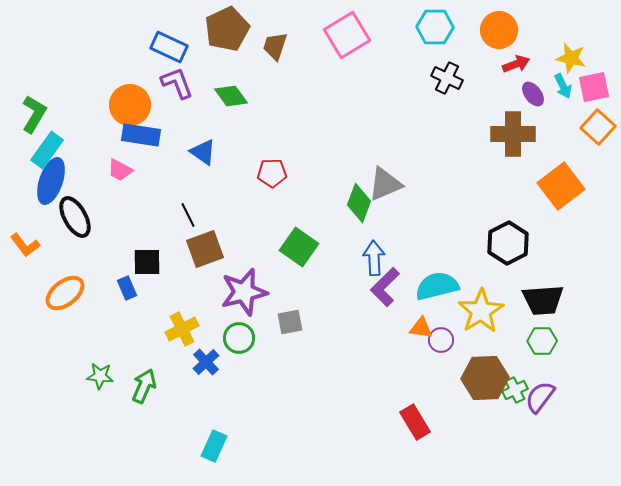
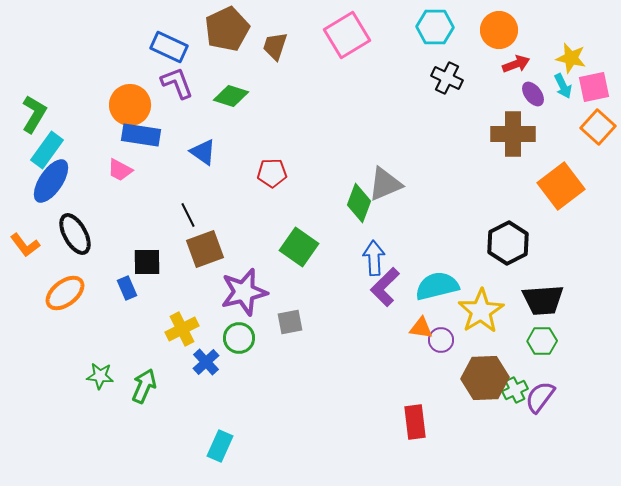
green diamond at (231, 96): rotated 36 degrees counterclockwise
blue ellipse at (51, 181): rotated 15 degrees clockwise
black ellipse at (75, 217): moved 17 px down
red rectangle at (415, 422): rotated 24 degrees clockwise
cyan rectangle at (214, 446): moved 6 px right
